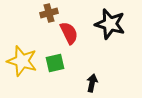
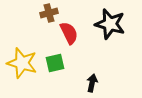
yellow star: moved 2 px down
